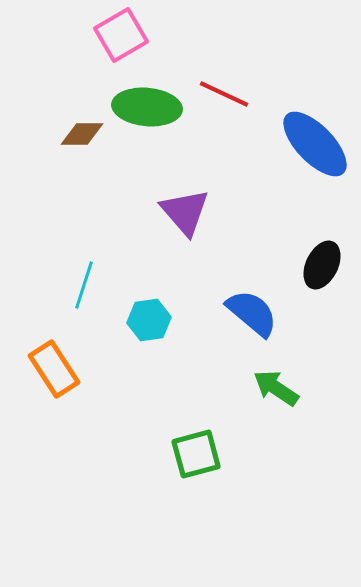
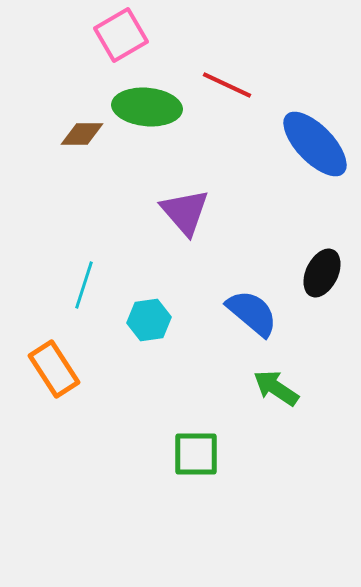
red line: moved 3 px right, 9 px up
black ellipse: moved 8 px down
green square: rotated 15 degrees clockwise
